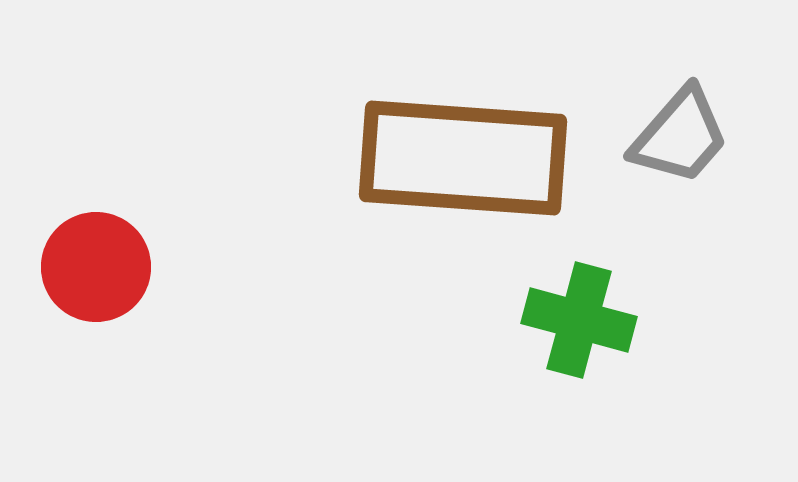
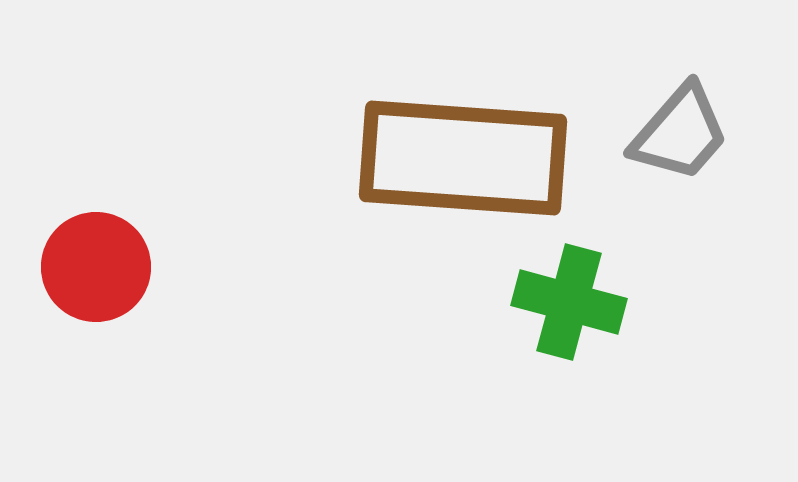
gray trapezoid: moved 3 px up
green cross: moved 10 px left, 18 px up
